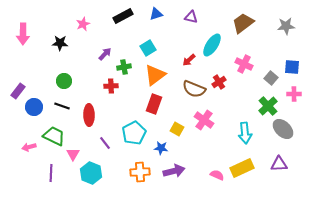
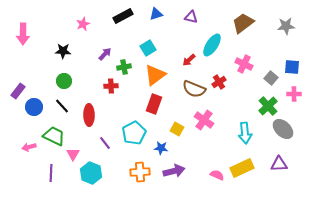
black star at (60, 43): moved 3 px right, 8 px down
black line at (62, 106): rotated 28 degrees clockwise
